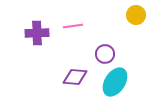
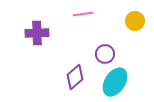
yellow circle: moved 1 px left, 6 px down
pink line: moved 10 px right, 12 px up
purple diamond: rotated 45 degrees counterclockwise
